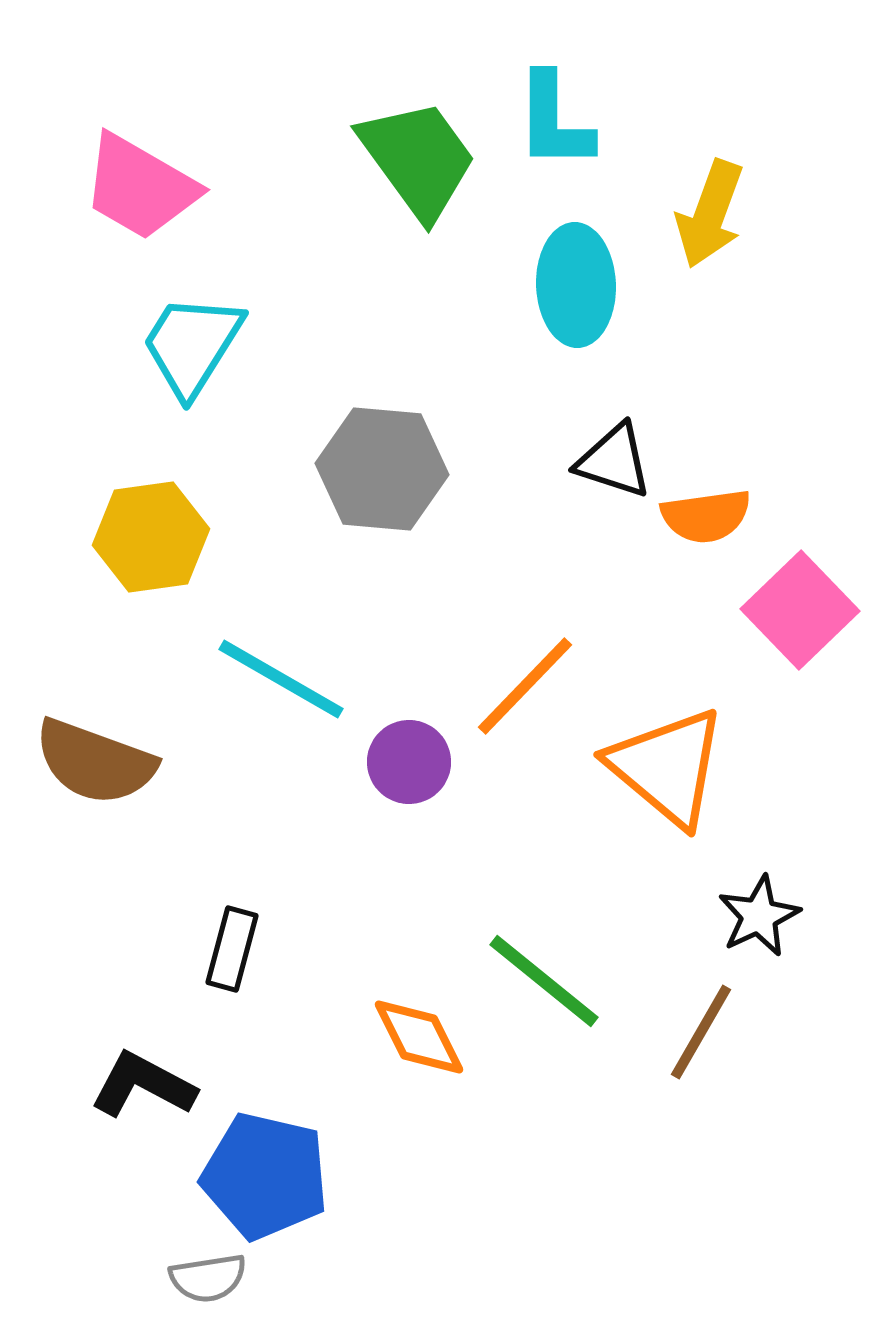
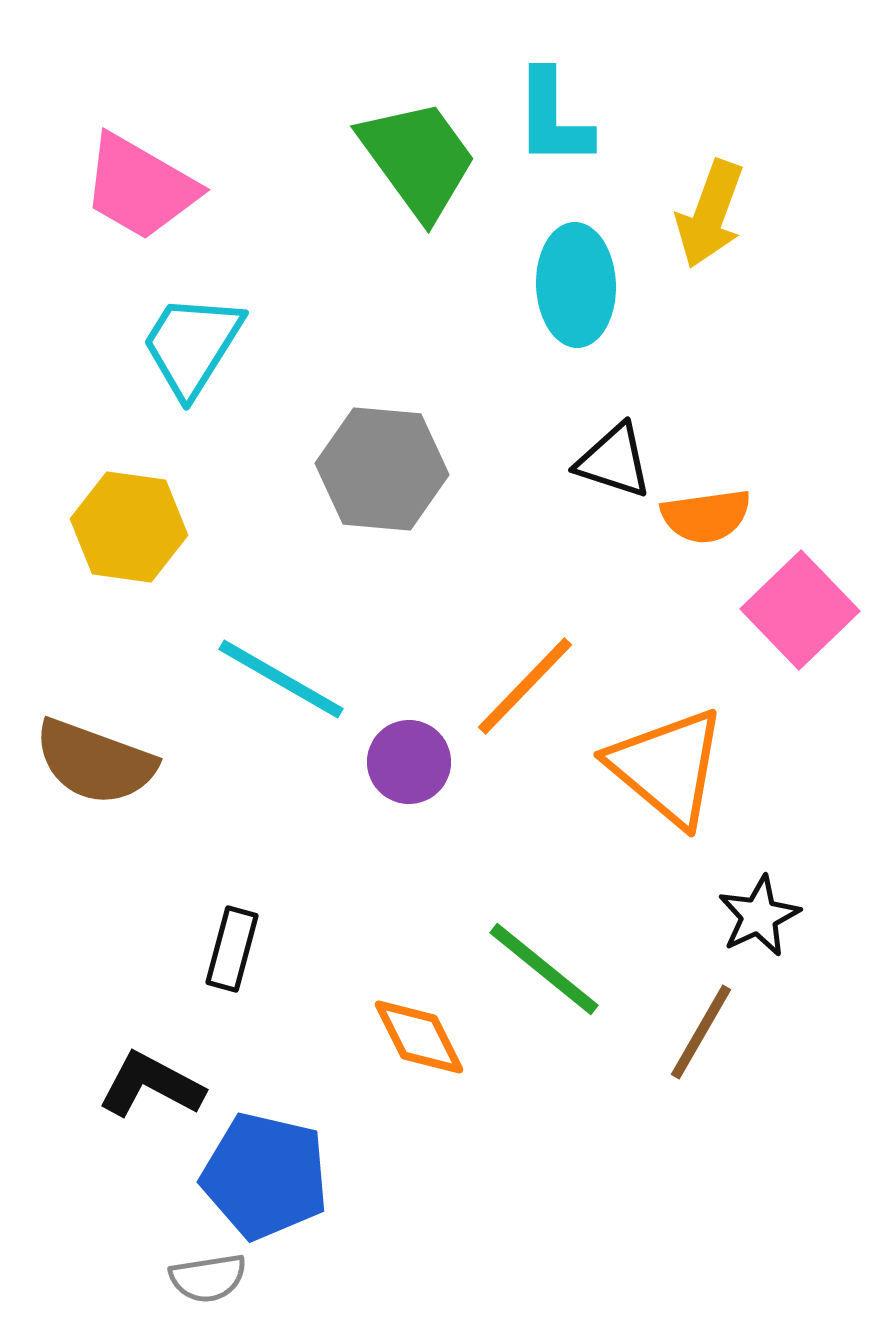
cyan L-shape: moved 1 px left, 3 px up
yellow hexagon: moved 22 px left, 10 px up; rotated 16 degrees clockwise
green line: moved 12 px up
black L-shape: moved 8 px right
